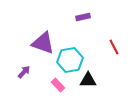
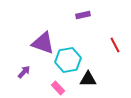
purple rectangle: moved 2 px up
red line: moved 1 px right, 2 px up
cyan hexagon: moved 2 px left
black triangle: moved 1 px up
pink rectangle: moved 3 px down
